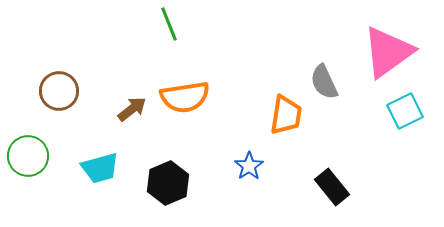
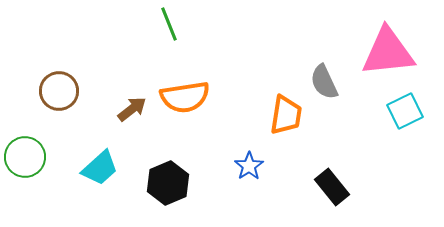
pink triangle: rotated 30 degrees clockwise
green circle: moved 3 px left, 1 px down
cyan trapezoid: rotated 27 degrees counterclockwise
